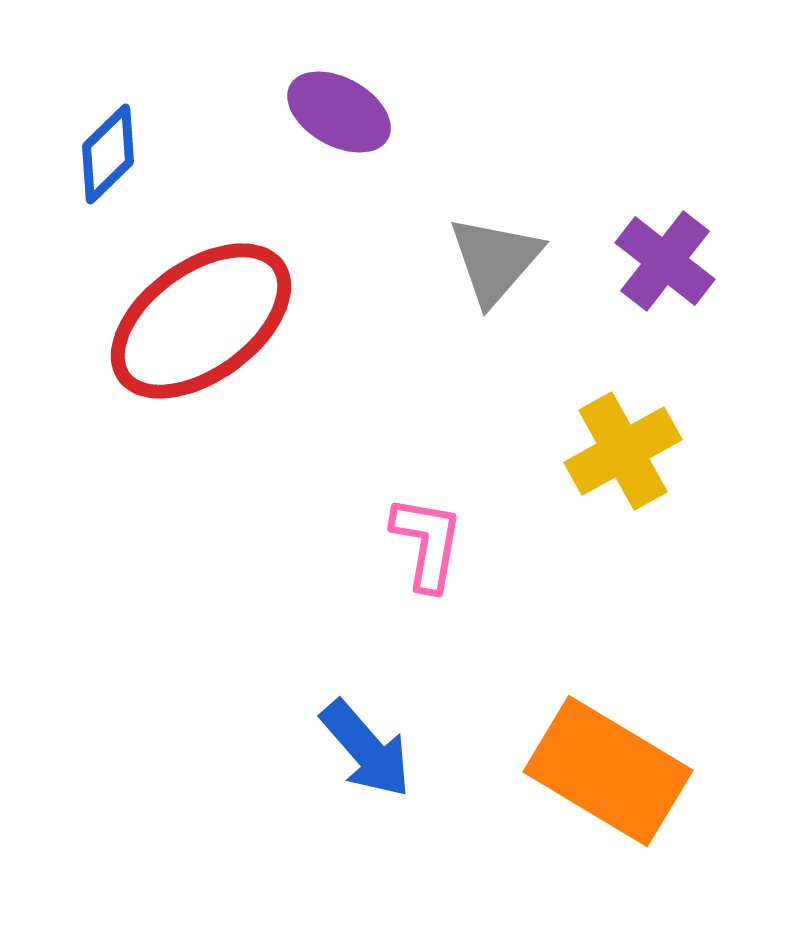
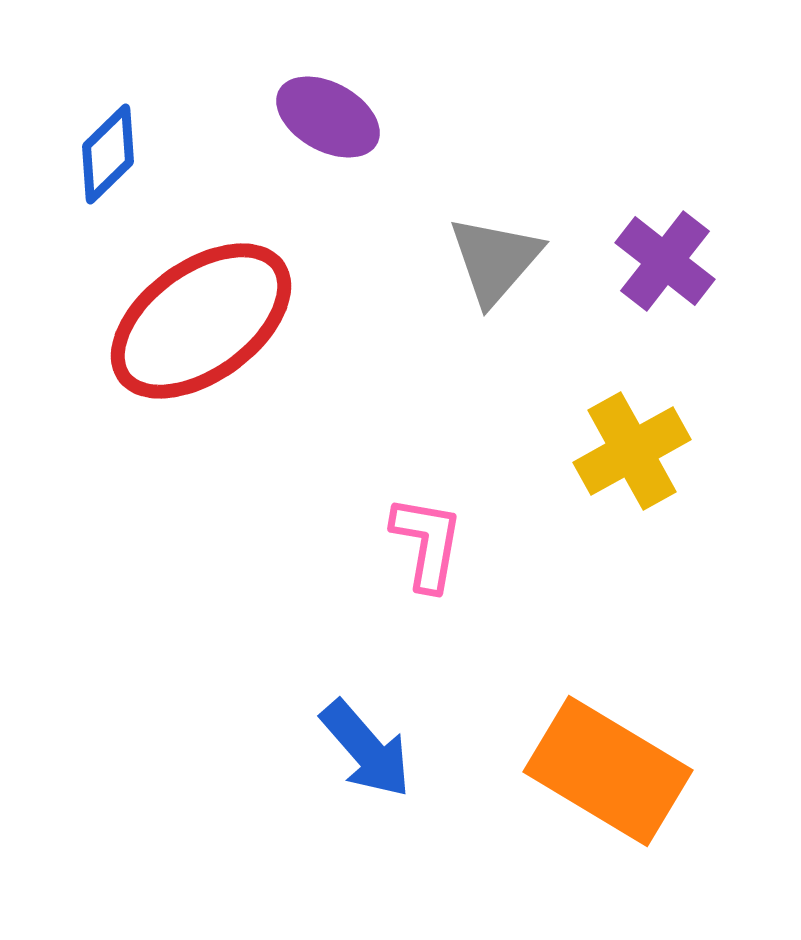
purple ellipse: moved 11 px left, 5 px down
yellow cross: moved 9 px right
